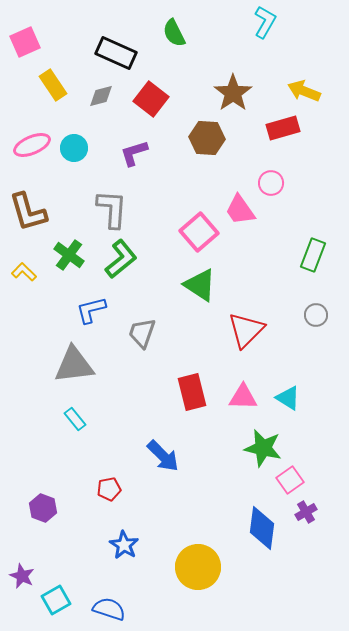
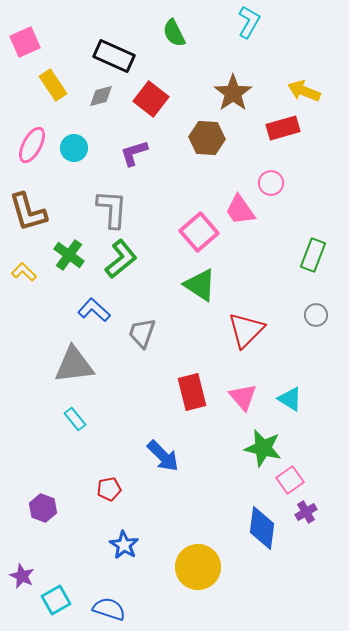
cyan L-shape at (265, 22): moved 16 px left
black rectangle at (116, 53): moved 2 px left, 3 px down
pink ellipse at (32, 145): rotated 39 degrees counterclockwise
blue L-shape at (91, 310): moved 3 px right; rotated 56 degrees clockwise
pink triangle at (243, 397): rotated 48 degrees clockwise
cyan triangle at (288, 398): moved 2 px right, 1 px down
